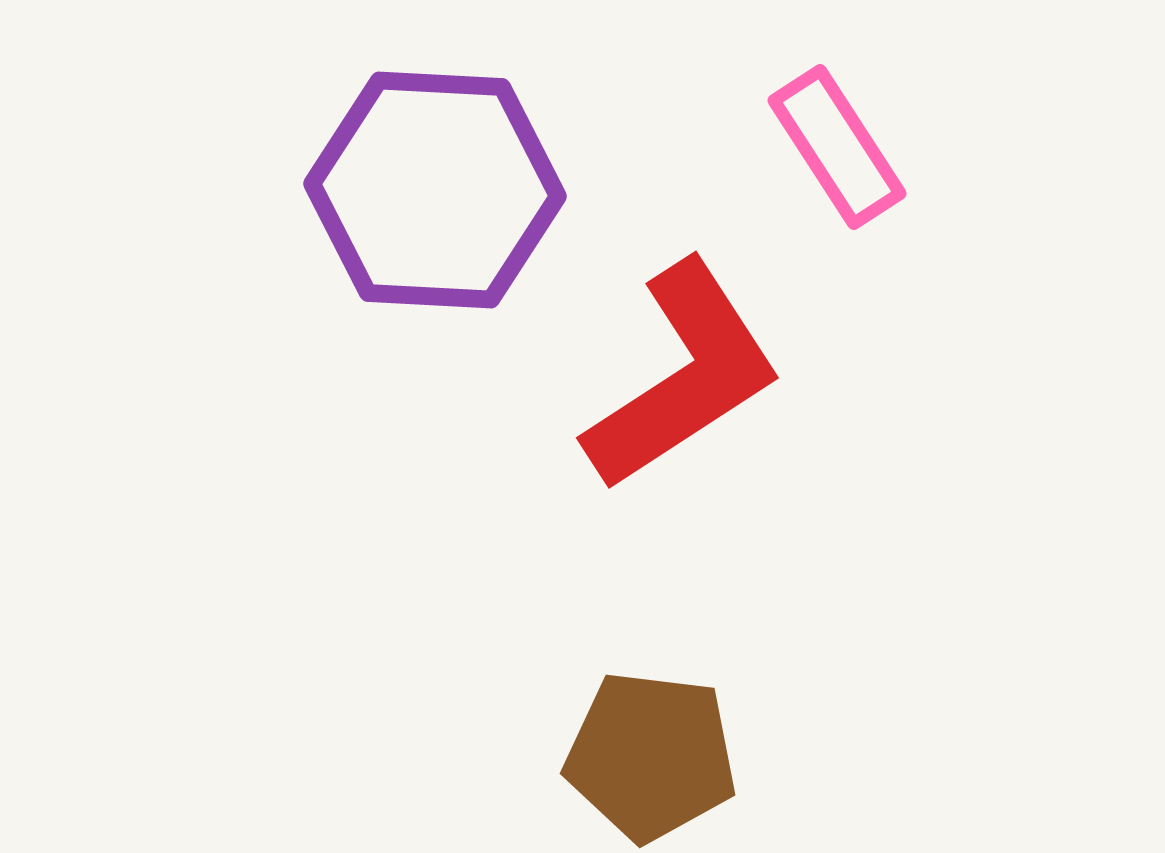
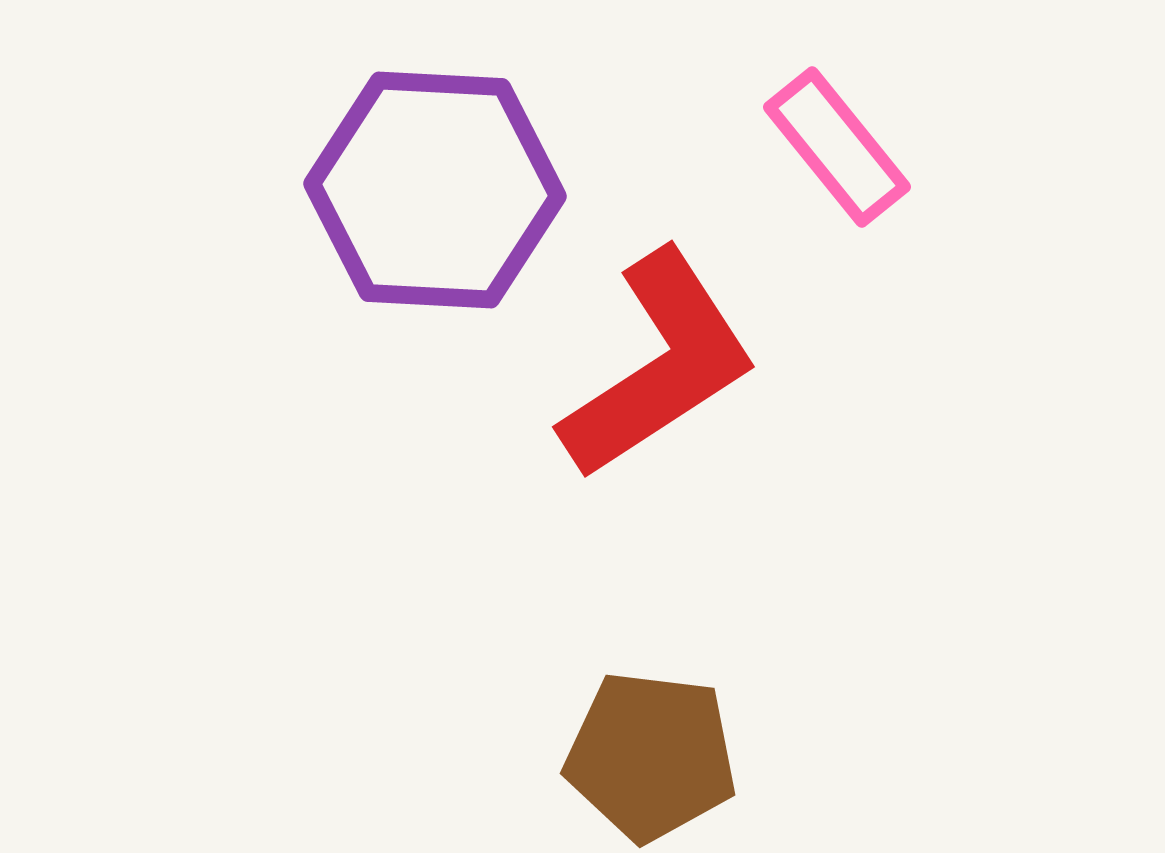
pink rectangle: rotated 6 degrees counterclockwise
red L-shape: moved 24 px left, 11 px up
